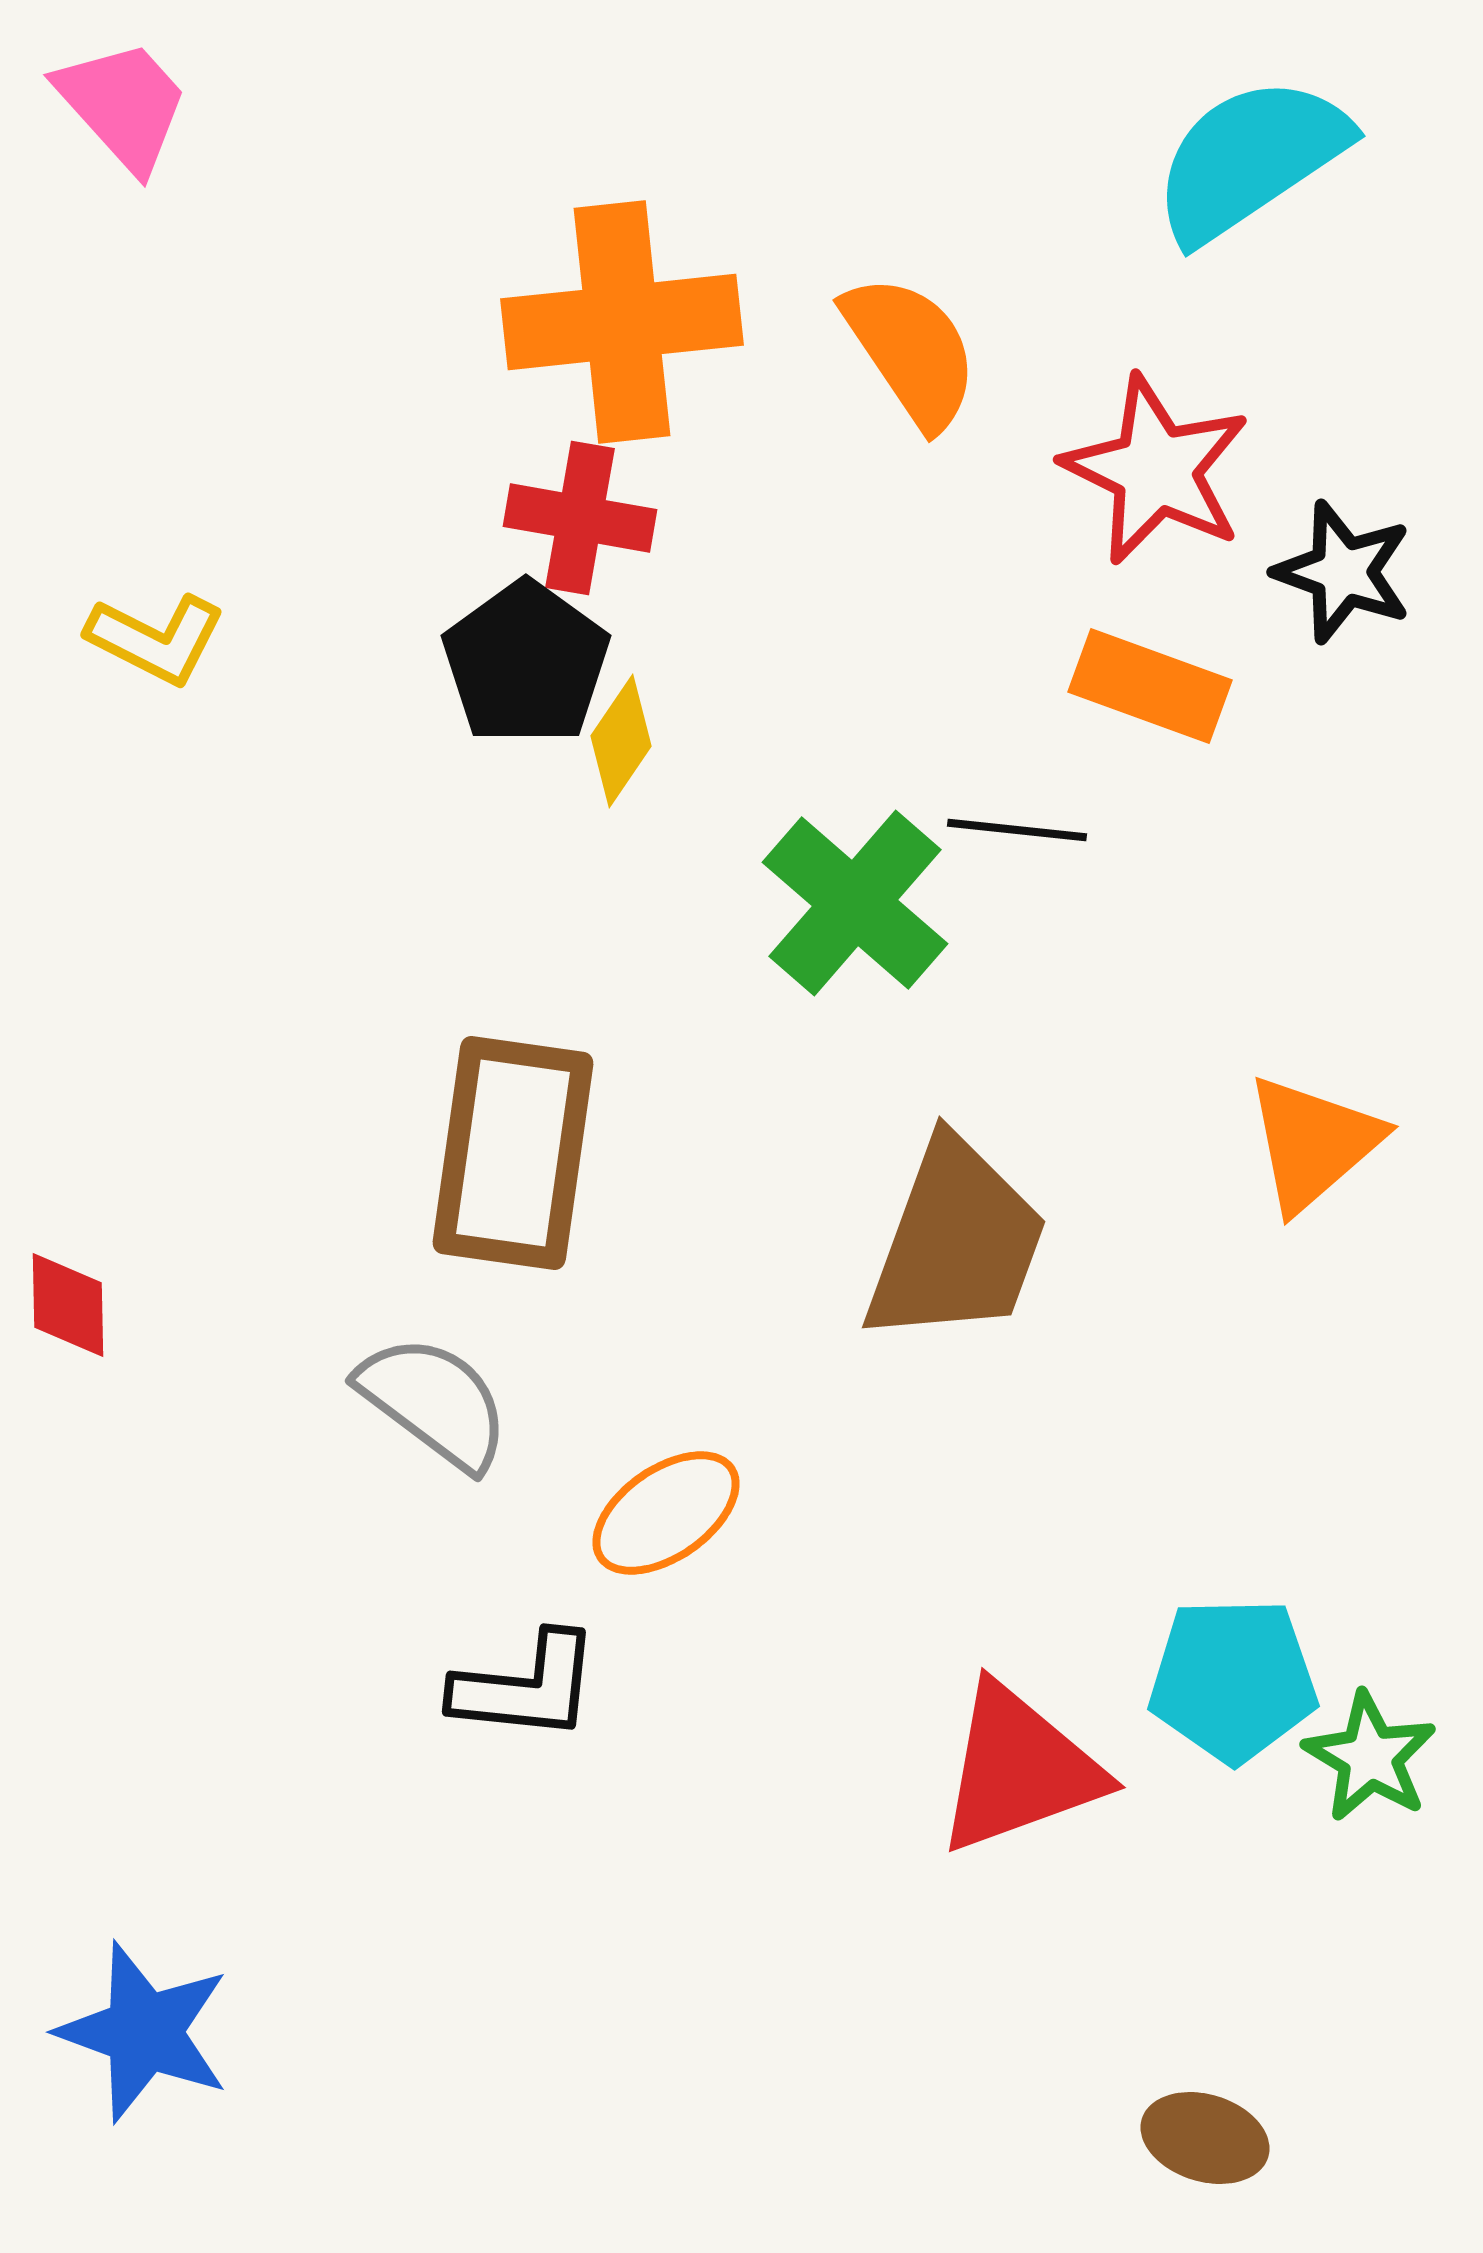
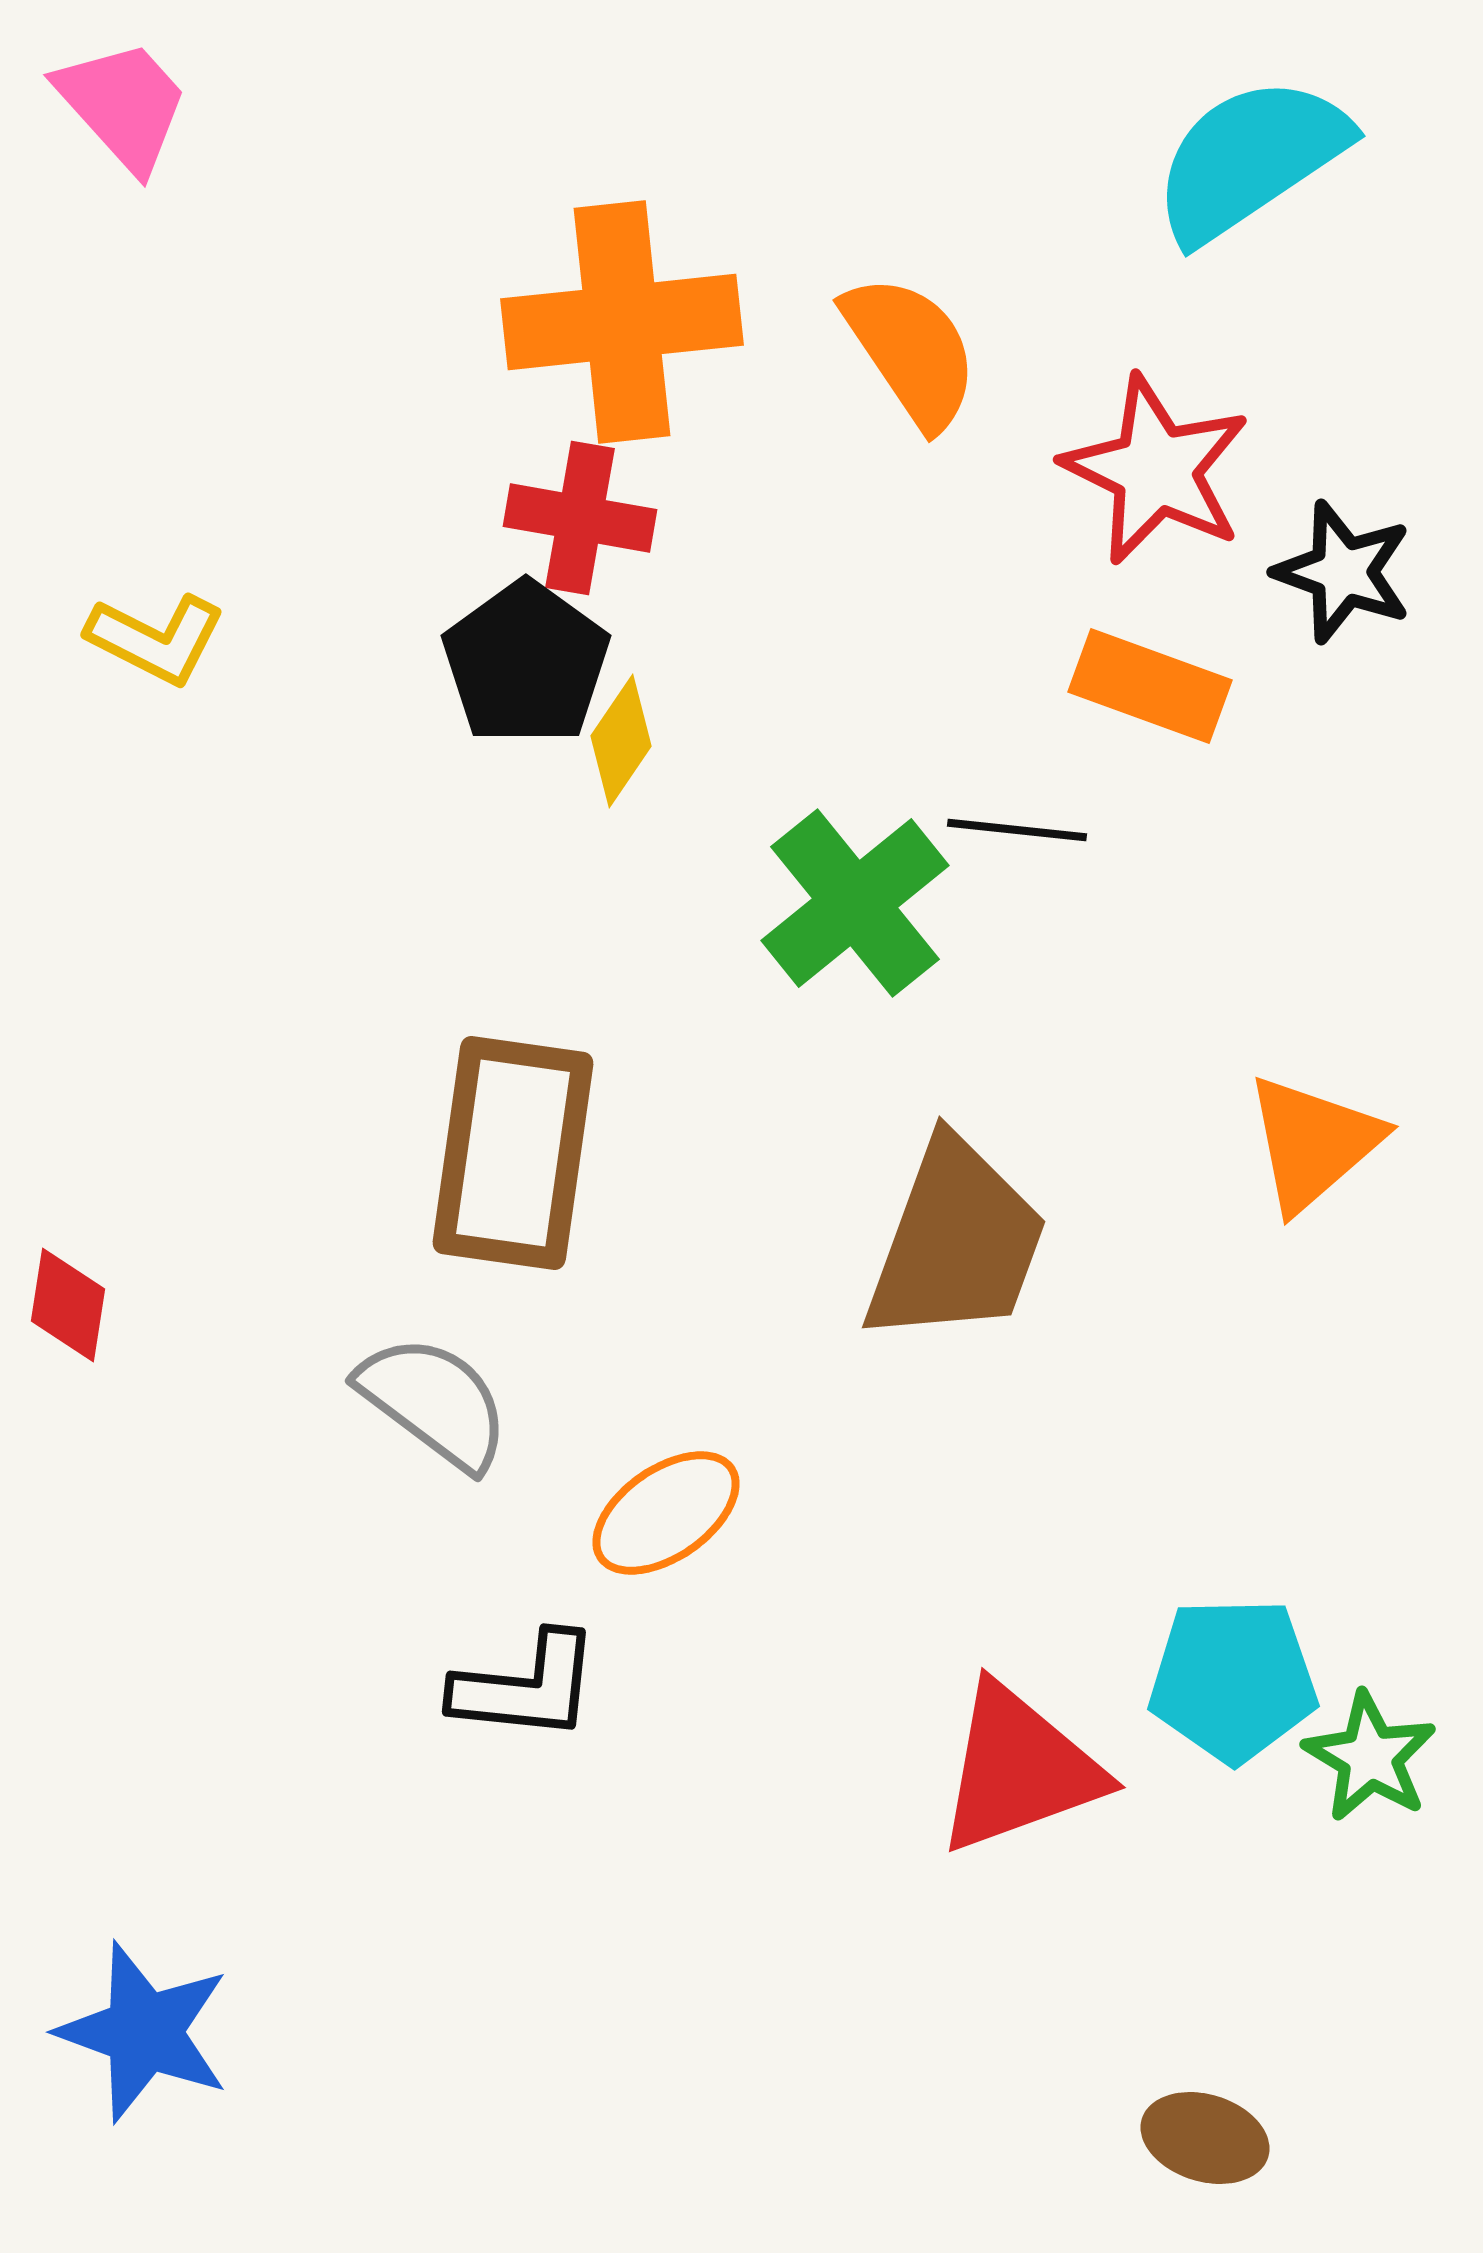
green cross: rotated 10 degrees clockwise
red diamond: rotated 10 degrees clockwise
